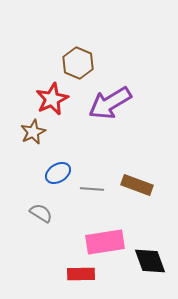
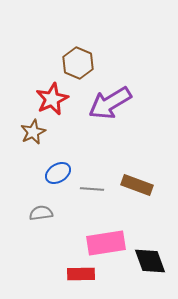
gray semicircle: rotated 40 degrees counterclockwise
pink rectangle: moved 1 px right, 1 px down
